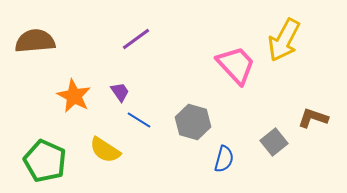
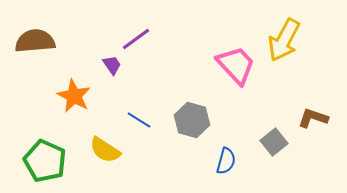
purple trapezoid: moved 8 px left, 27 px up
gray hexagon: moved 1 px left, 2 px up
blue semicircle: moved 2 px right, 2 px down
